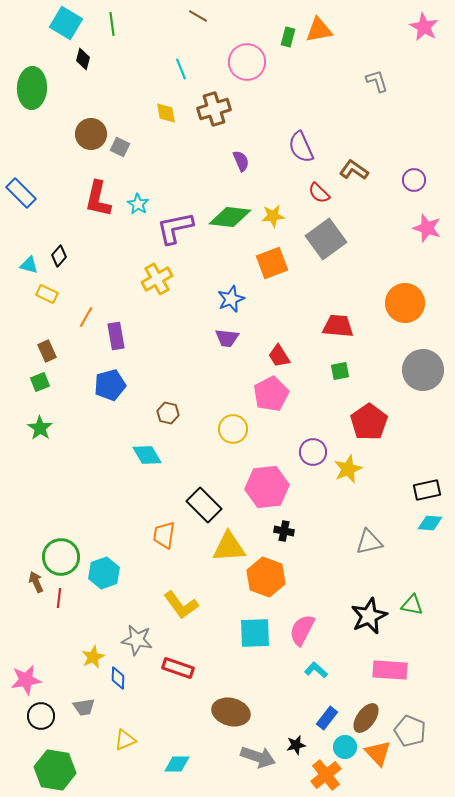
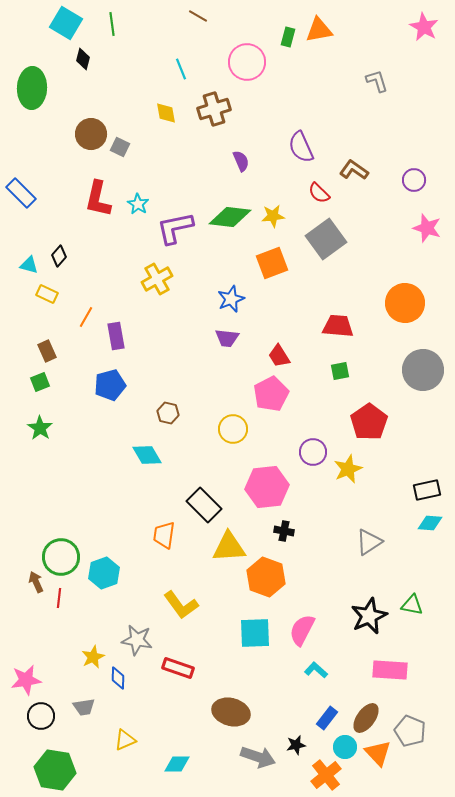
gray triangle at (369, 542): rotated 20 degrees counterclockwise
